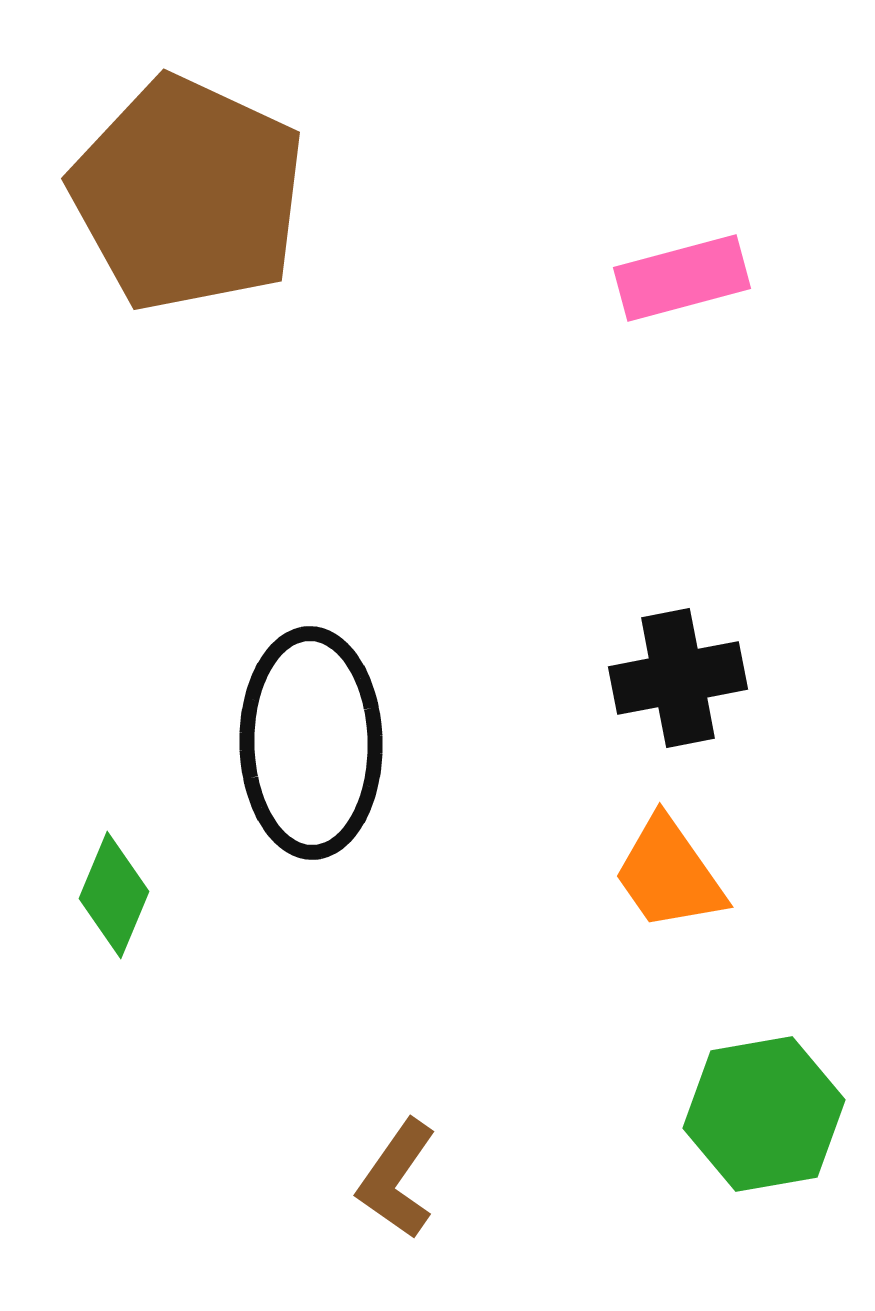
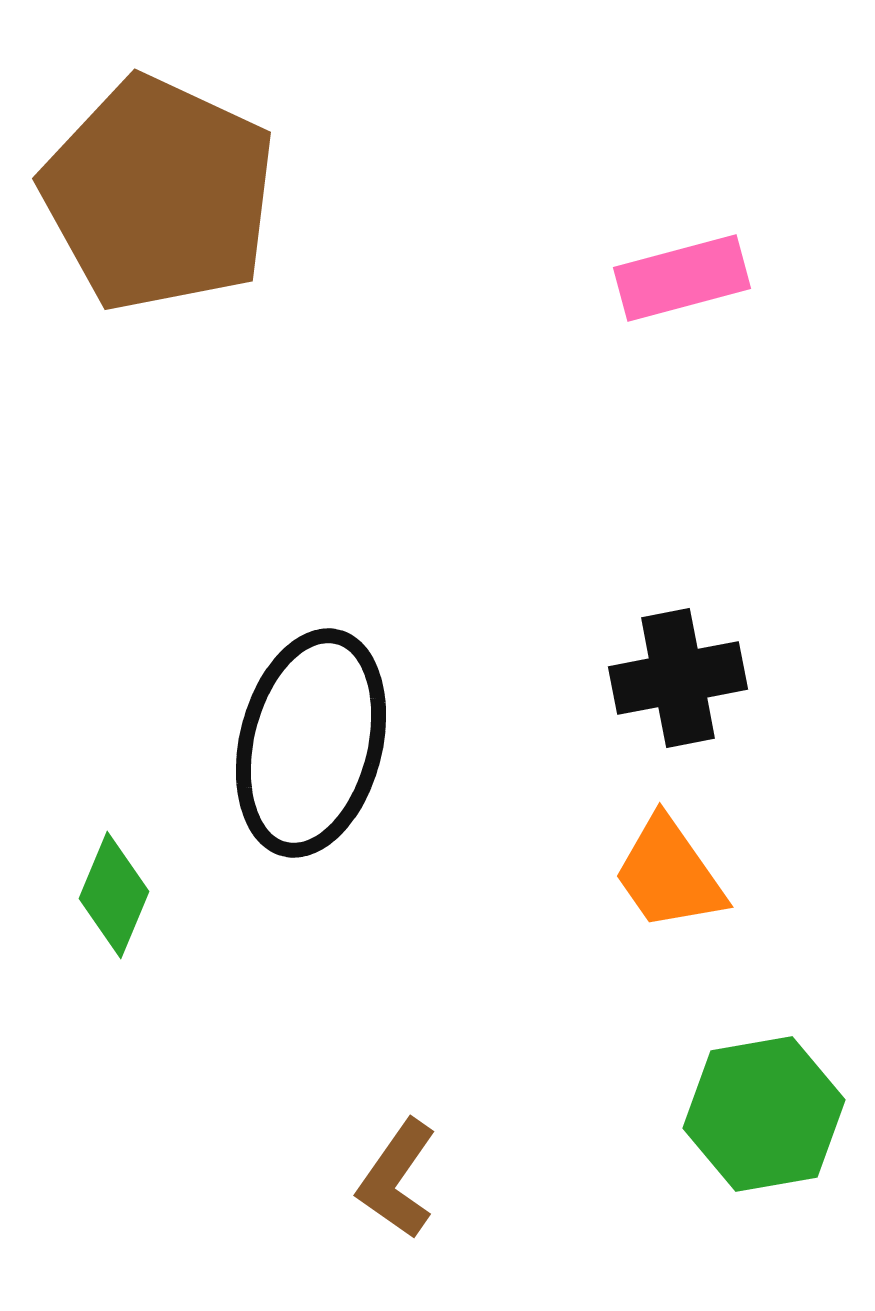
brown pentagon: moved 29 px left
black ellipse: rotated 15 degrees clockwise
